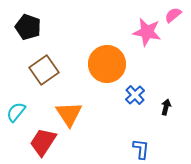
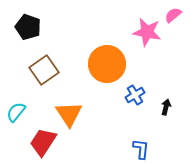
blue cross: rotated 12 degrees clockwise
